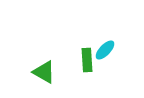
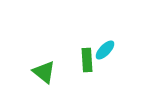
green triangle: rotated 10 degrees clockwise
